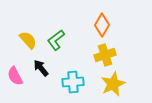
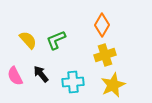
green L-shape: rotated 15 degrees clockwise
black arrow: moved 6 px down
yellow star: moved 1 px down
